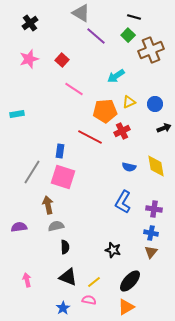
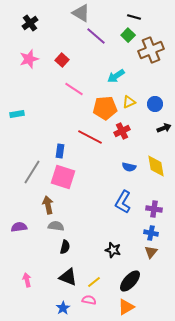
orange pentagon: moved 3 px up
gray semicircle: rotated 21 degrees clockwise
black semicircle: rotated 16 degrees clockwise
